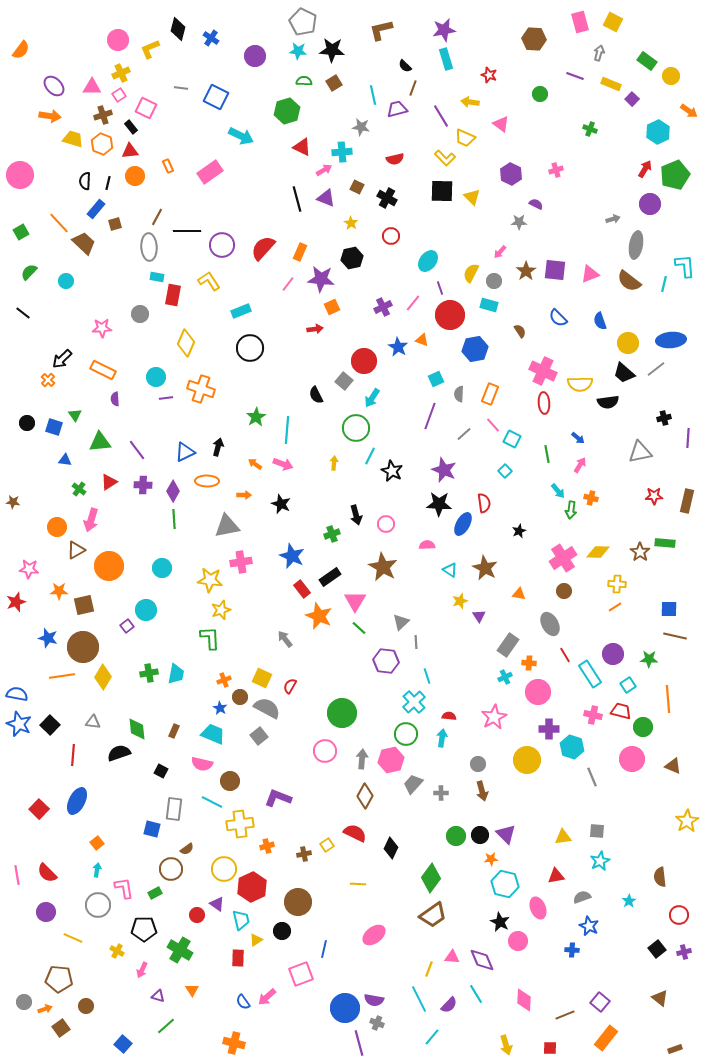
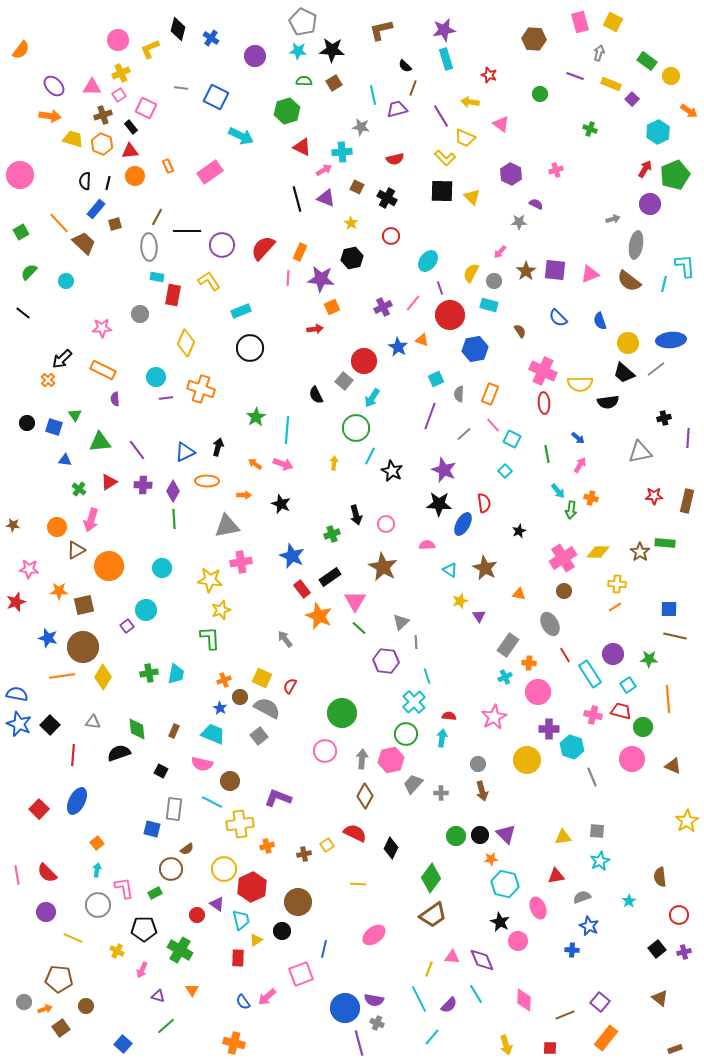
pink line at (288, 284): moved 6 px up; rotated 35 degrees counterclockwise
brown star at (13, 502): moved 23 px down
